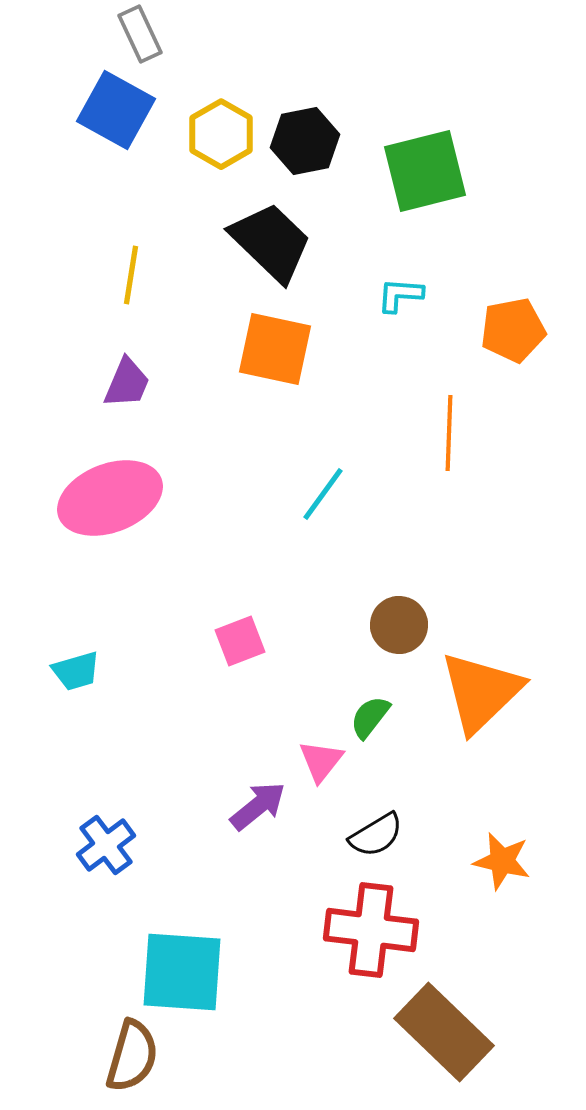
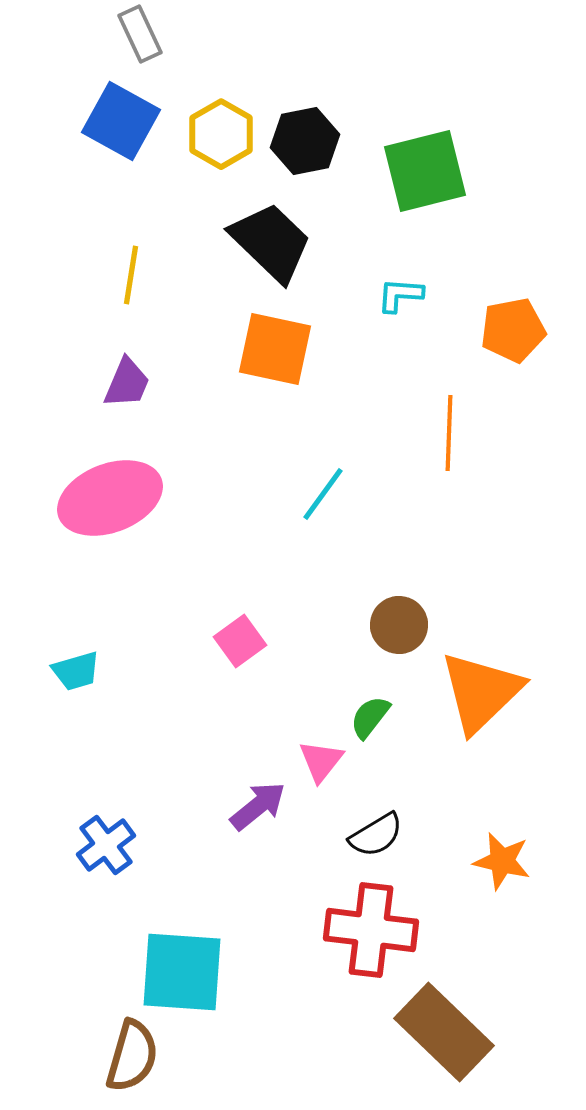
blue square: moved 5 px right, 11 px down
pink square: rotated 15 degrees counterclockwise
